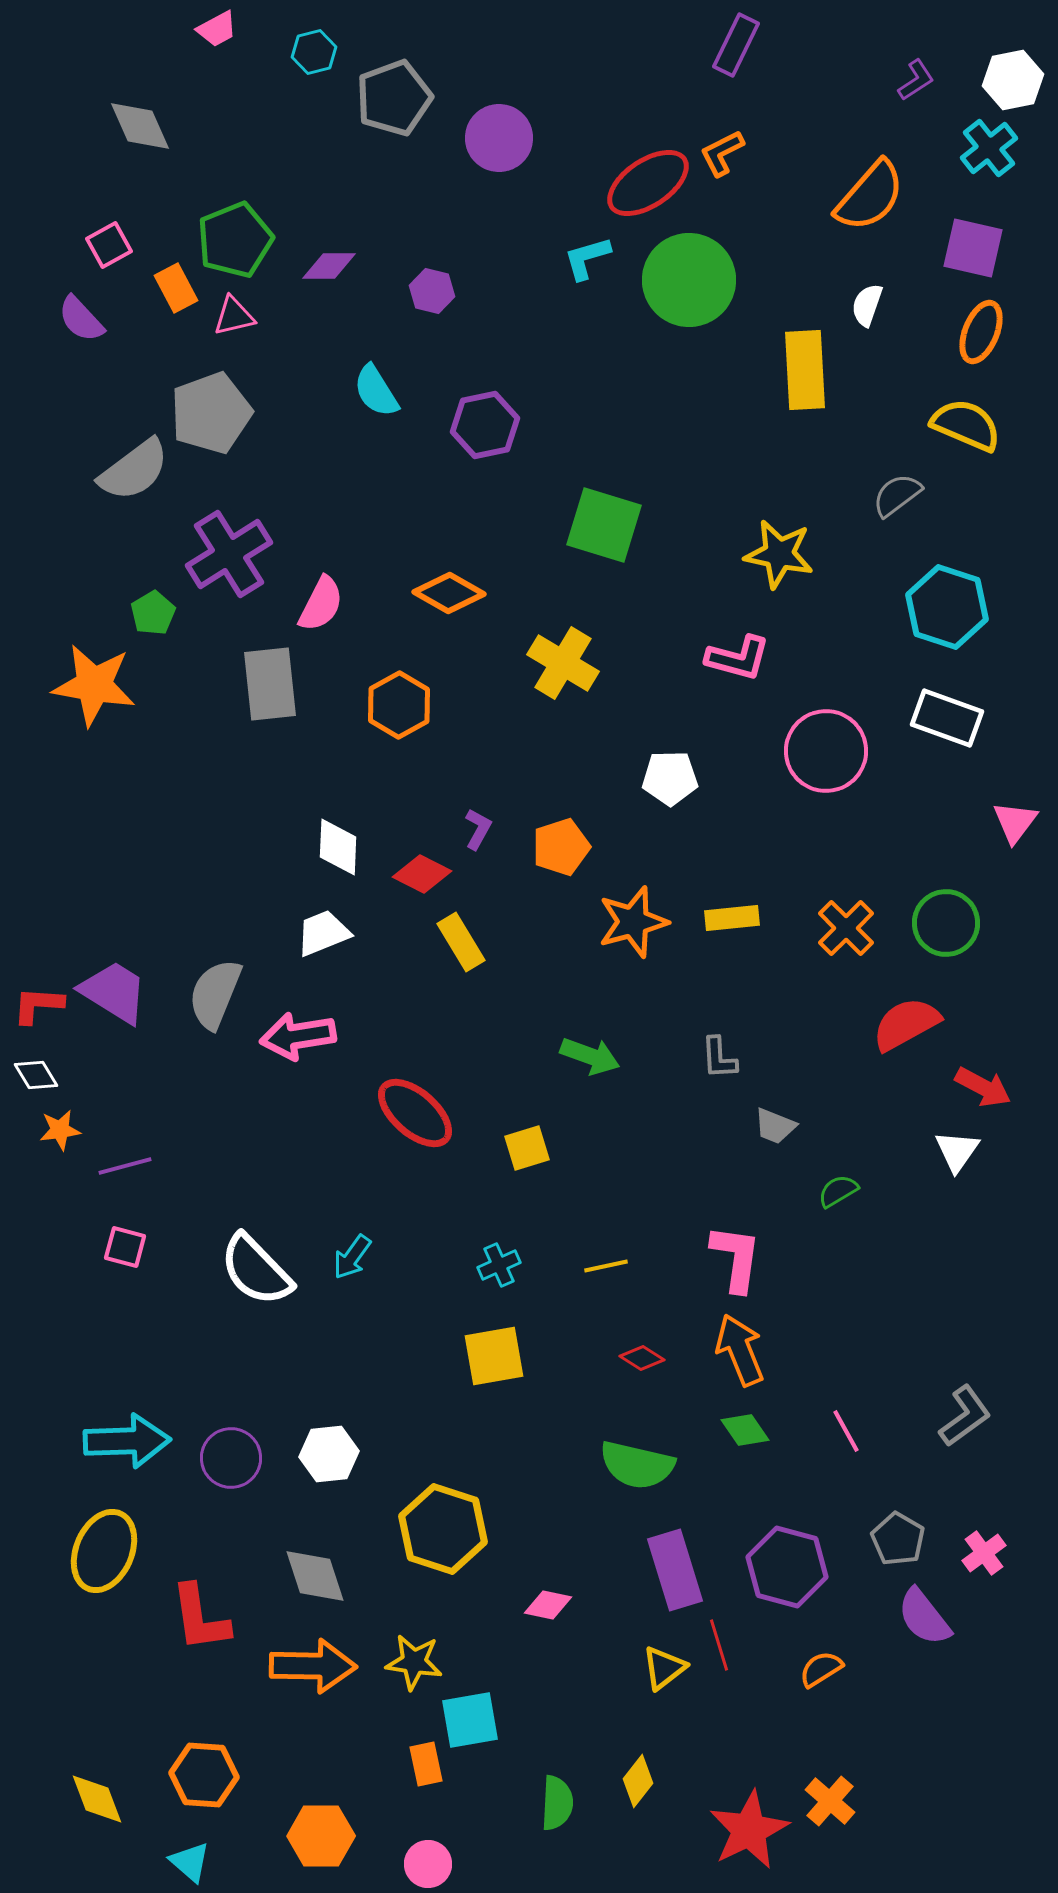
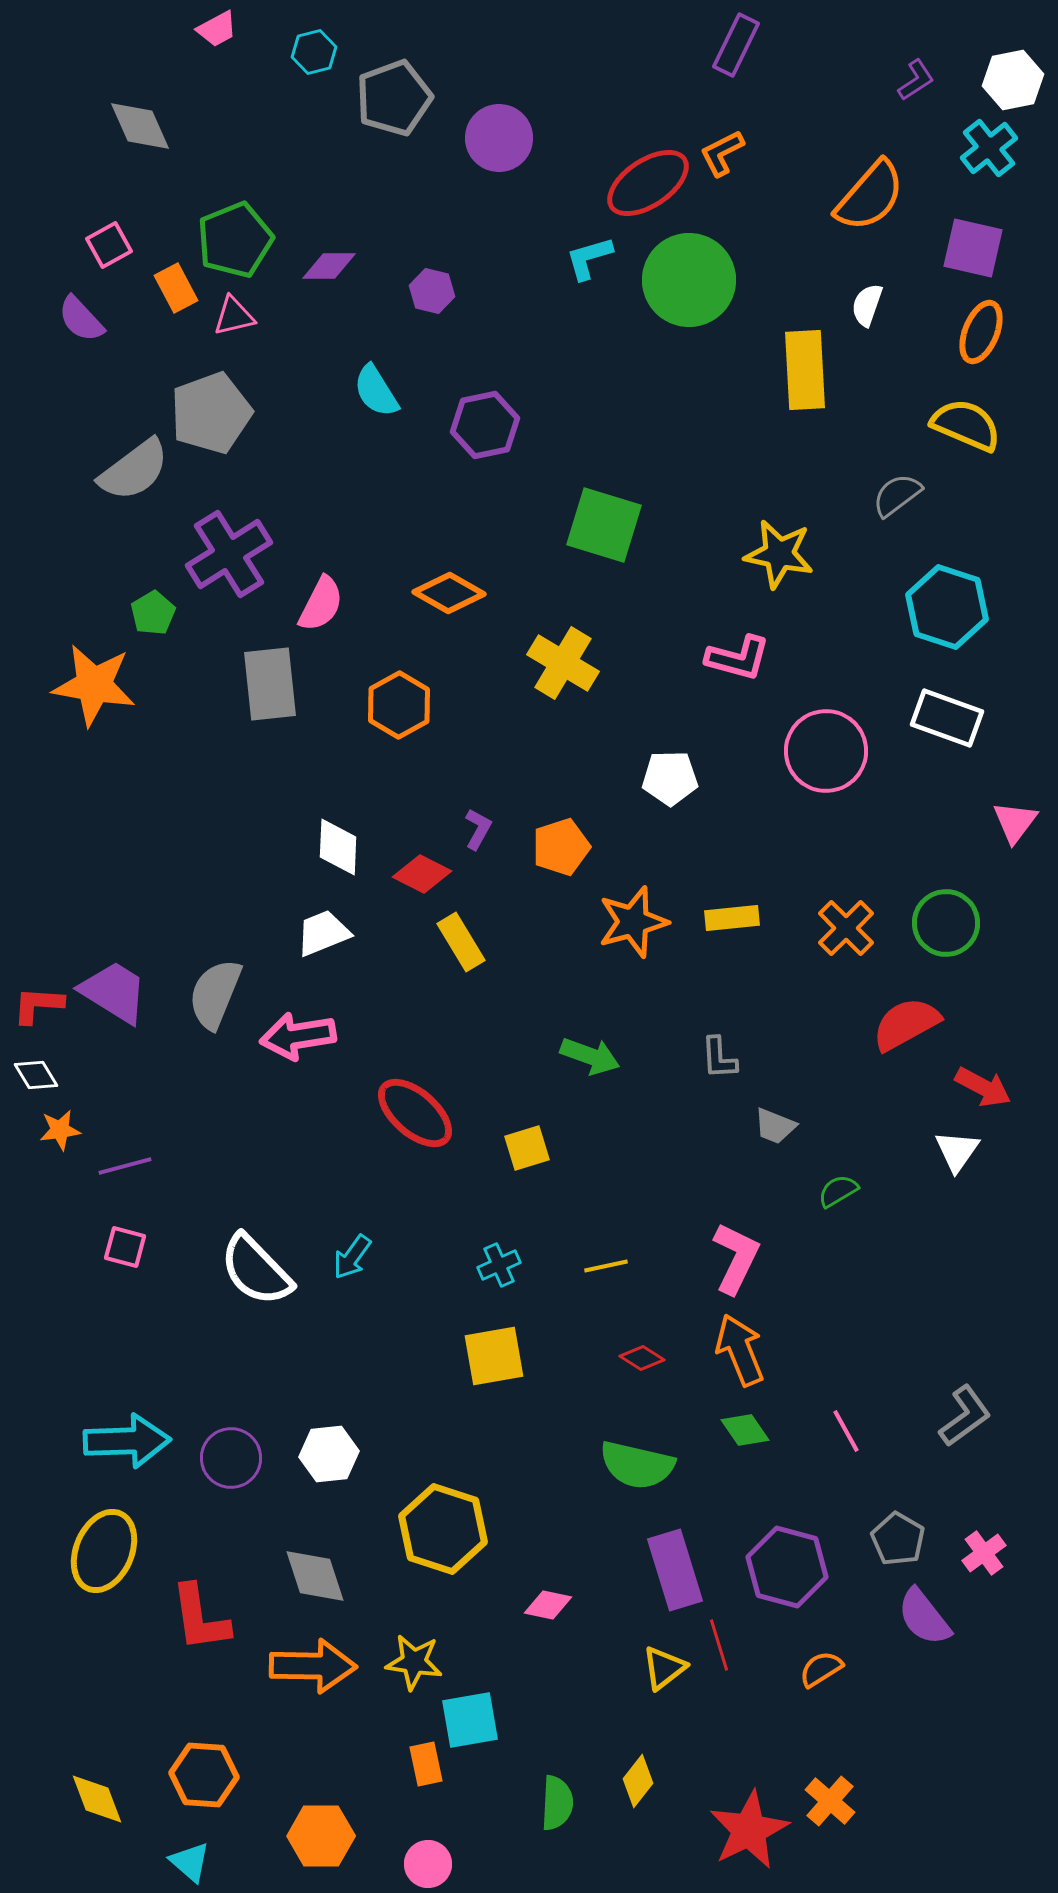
cyan L-shape at (587, 258): moved 2 px right
pink L-shape at (736, 1258): rotated 18 degrees clockwise
